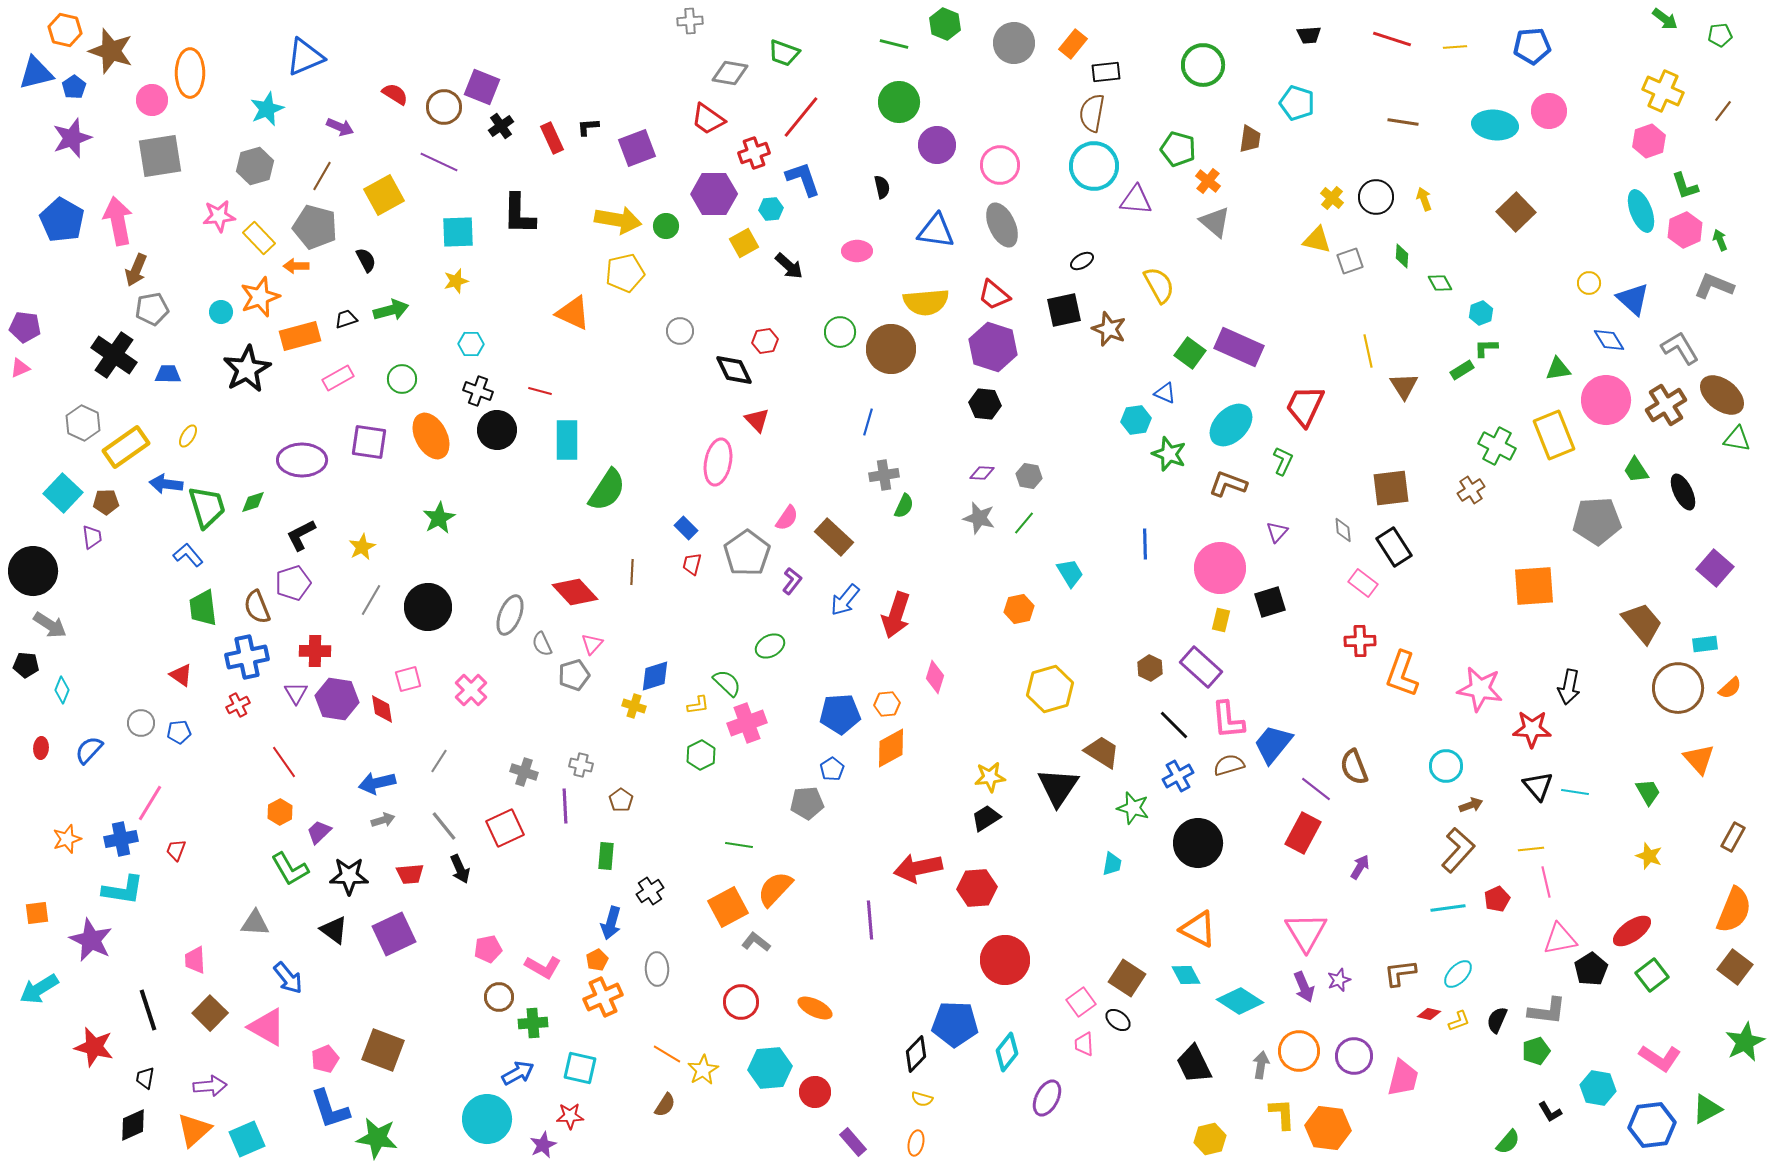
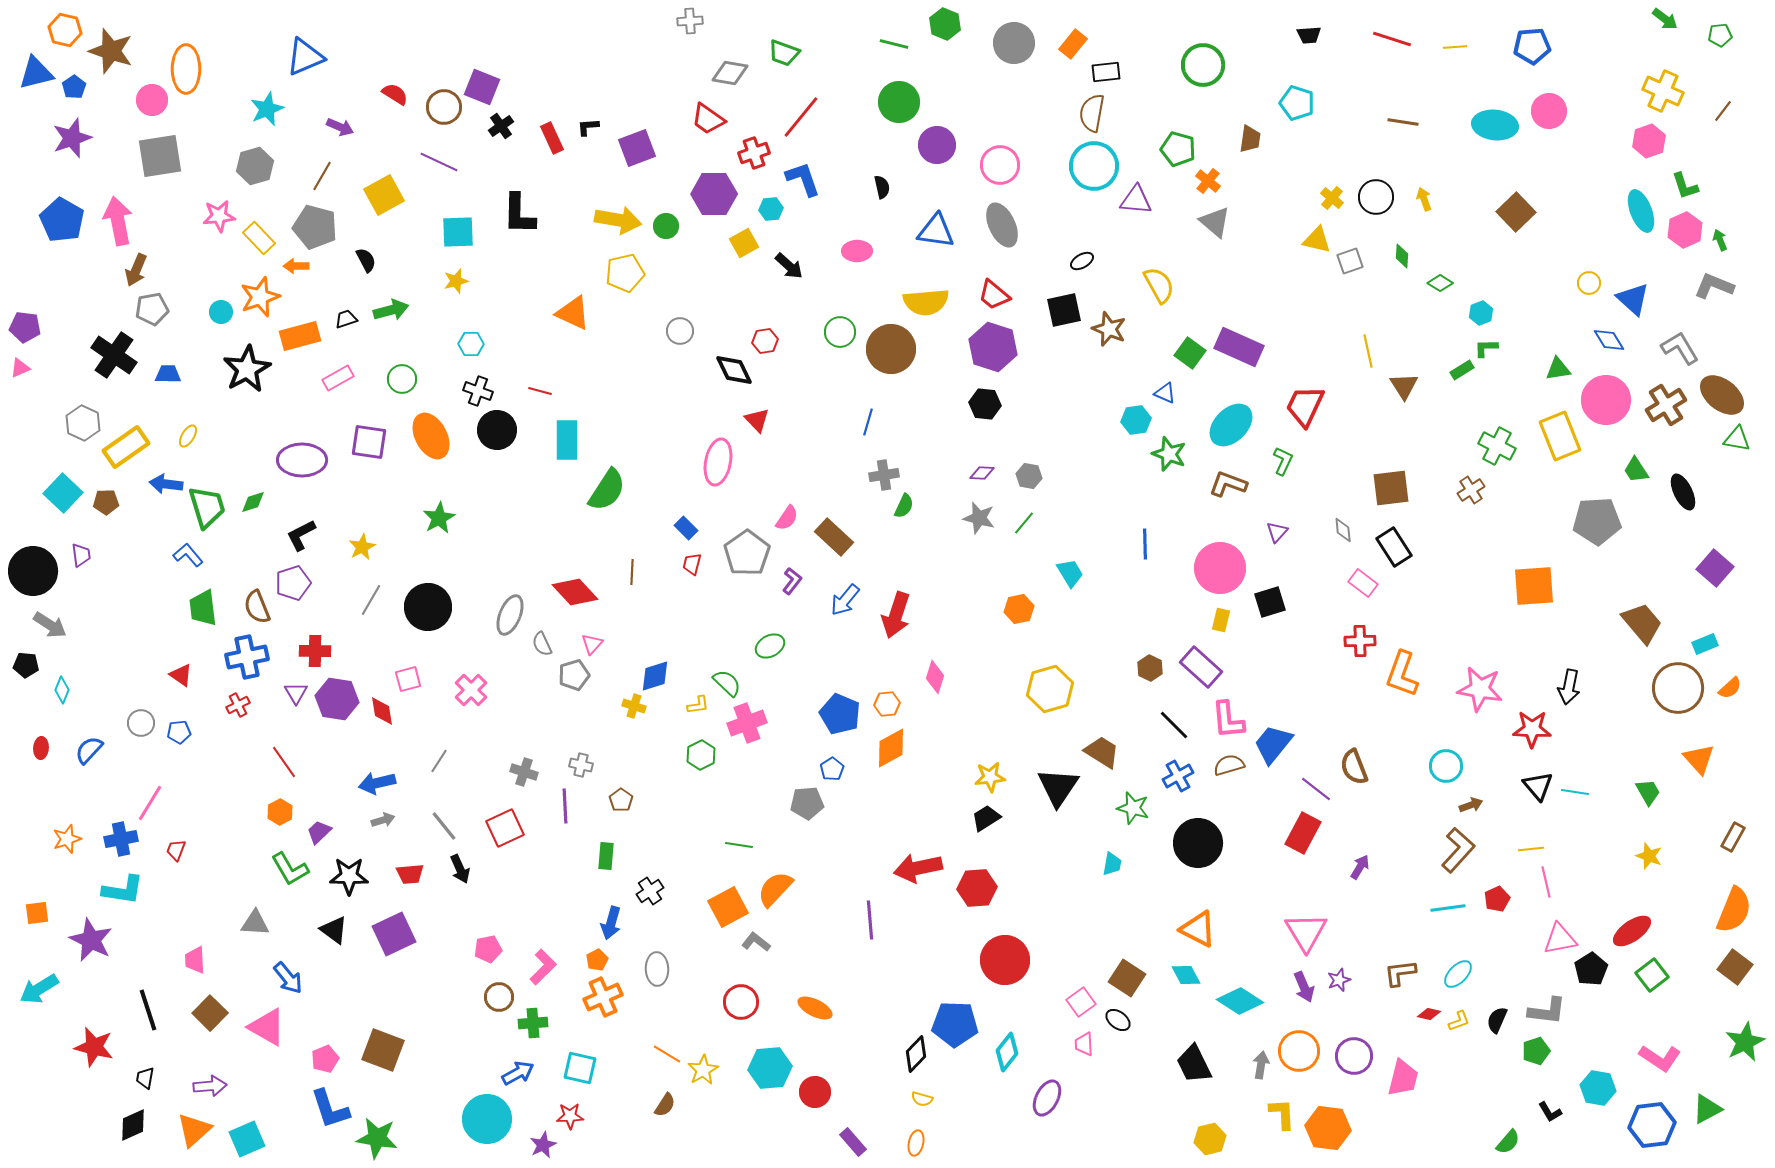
orange ellipse at (190, 73): moved 4 px left, 4 px up
green diamond at (1440, 283): rotated 30 degrees counterclockwise
yellow rectangle at (1554, 435): moved 6 px right, 1 px down
purple trapezoid at (92, 537): moved 11 px left, 18 px down
cyan rectangle at (1705, 644): rotated 15 degrees counterclockwise
red diamond at (382, 709): moved 2 px down
blue pentagon at (840, 714): rotated 27 degrees clockwise
pink L-shape at (543, 967): rotated 75 degrees counterclockwise
